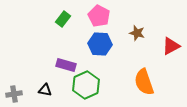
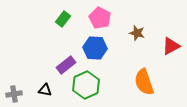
pink pentagon: moved 1 px right, 2 px down
blue hexagon: moved 5 px left, 4 px down
purple rectangle: rotated 54 degrees counterclockwise
